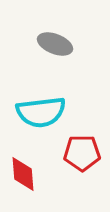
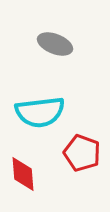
cyan semicircle: moved 1 px left
red pentagon: rotated 21 degrees clockwise
